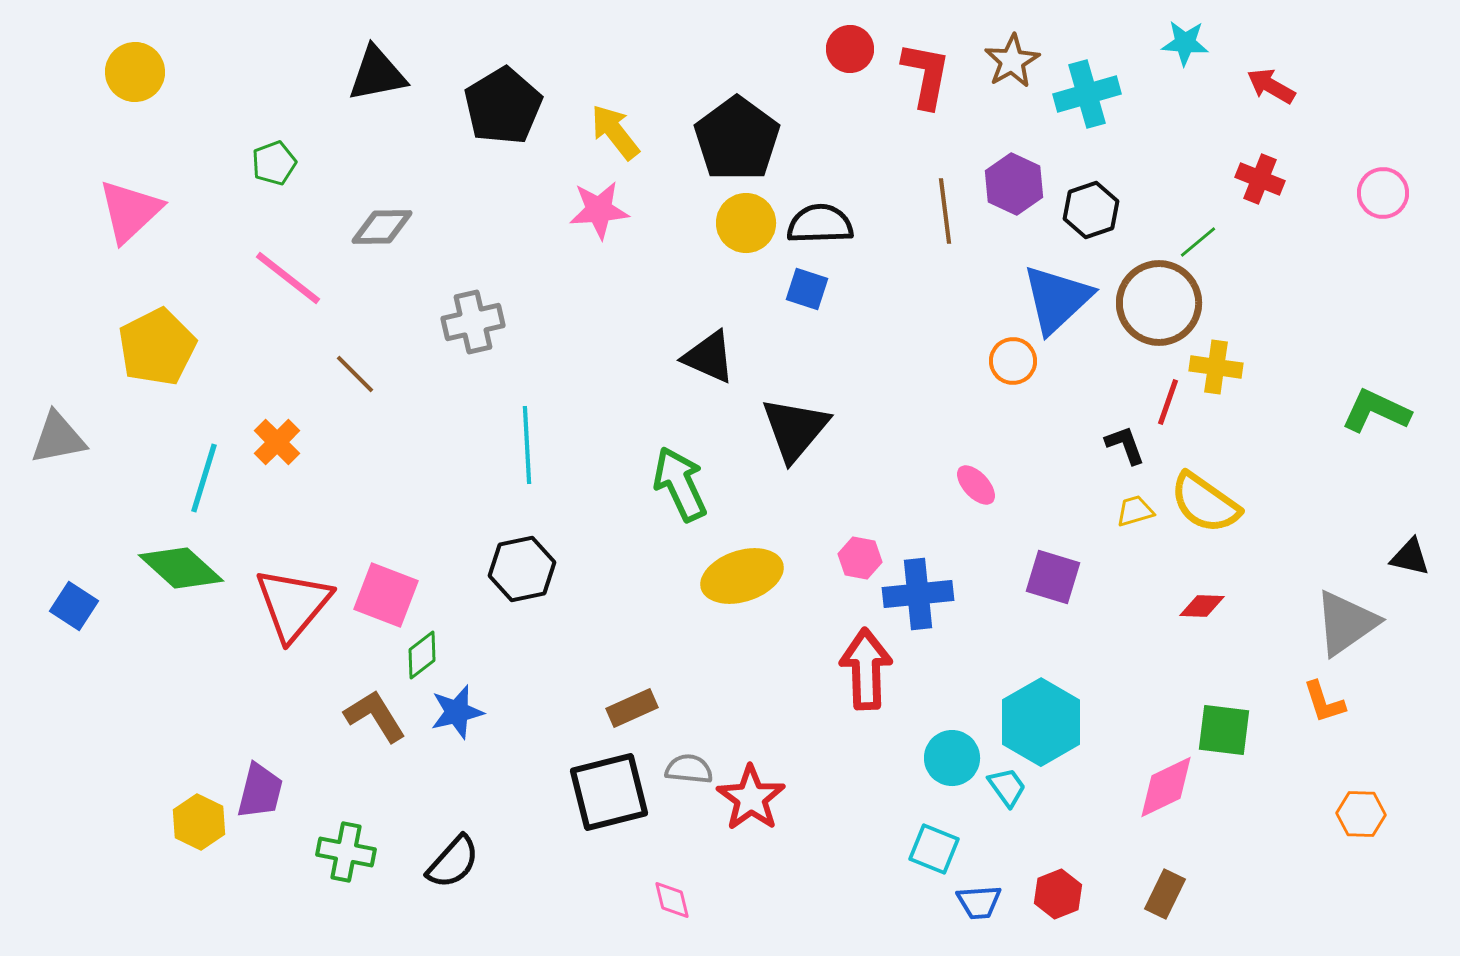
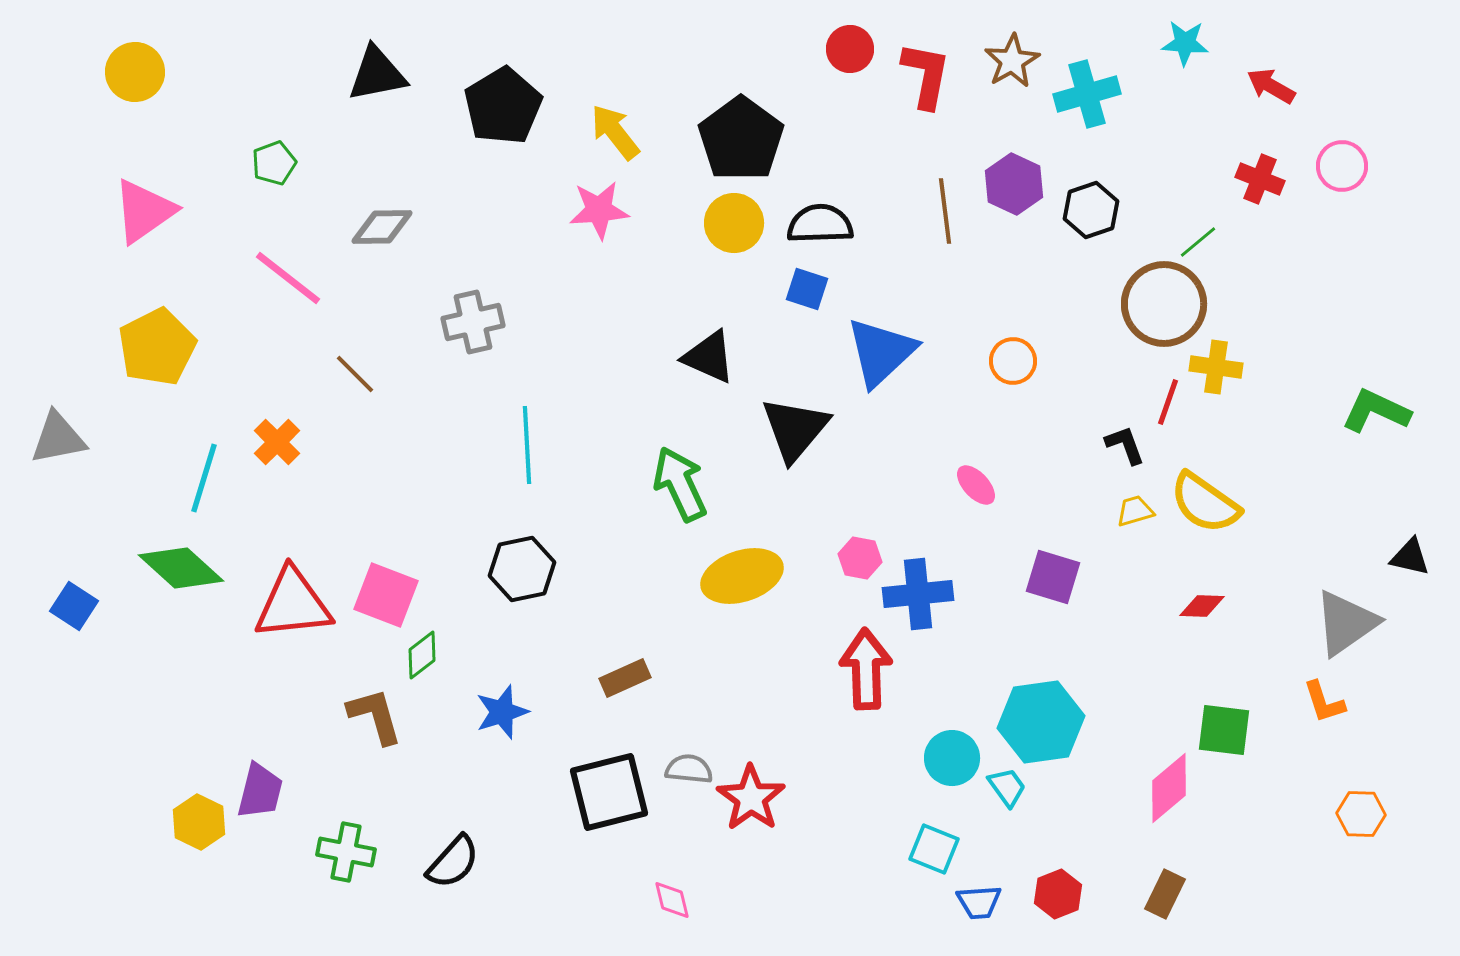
black pentagon at (737, 139): moved 4 px right
pink circle at (1383, 193): moved 41 px left, 27 px up
pink triangle at (130, 211): moved 14 px right; rotated 8 degrees clockwise
yellow circle at (746, 223): moved 12 px left
blue triangle at (1057, 299): moved 176 px left, 53 px down
brown circle at (1159, 303): moved 5 px right, 1 px down
red triangle at (293, 604): rotated 44 degrees clockwise
brown rectangle at (632, 708): moved 7 px left, 30 px up
blue star at (457, 712): moved 45 px right; rotated 4 degrees counterclockwise
brown L-shape at (375, 716): rotated 16 degrees clockwise
cyan hexagon at (1041, 722): rotated 22 degrees clockwise
pink diamond at (1166, 787): moved 3 px right, 1 px down; rotated 14 degrees counterclockwise
